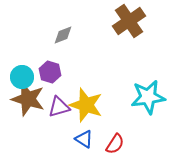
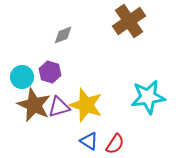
brown star: moved 6 px right, 6 px down; rotated 8 degrees clockwise
blue triangle: moved 5 px right, 2 px down
